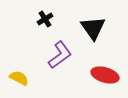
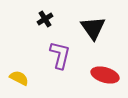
purple L-shape: rotated 40 degrees counterclockwise
